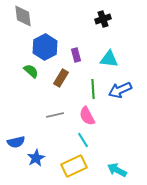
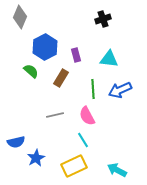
gray diamond: moved 3 px left, 1 px down; rotated 30 degrees clockwise
